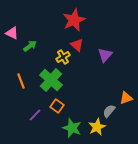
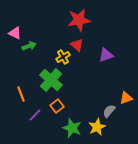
red star: moved 5 px right; rotated 15 degrees clockwise
pink triangle: moved 3 px right
green arrow: moved 1 px left; rotated 16 degrees clockwise
purple triangle: moved 1 px right; rotated 28 degrees clockwise
orange line: moved 13 px down
orange square: rotated 16 degrees clockwise
